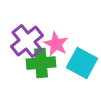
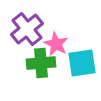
purple cross: moved 12 px up
cyan square: rotated 36 degrees counterclockwise
